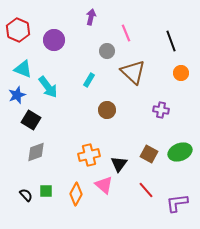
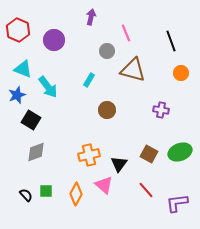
brown triangle: moved 2 px up; rotated 28 degrees counterclockwise
